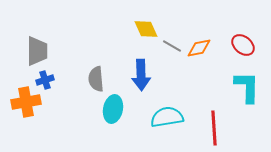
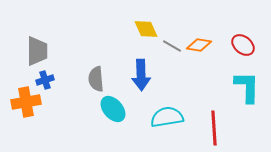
orange diamond: moved 3 px up; rotated 20 degrees clockwise
cyan ellipse: rotated 52 degrees counterclockwise
